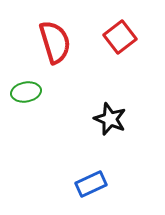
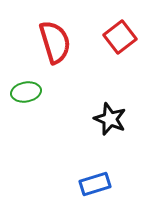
blue rectangle: moved 4 px right; rotated 8 degrees clockwise
